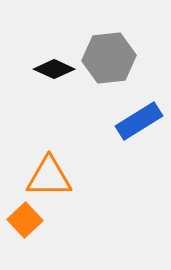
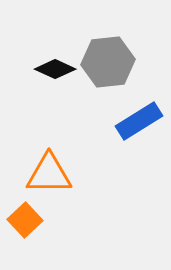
gray hexagon: moved 1 px left, 4 px down
black diamond: moved 1 px right
orange triangle: moved 3 px up
